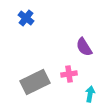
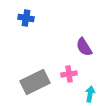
blue cross: rotated 28 degrees counterclockwise
